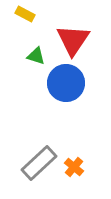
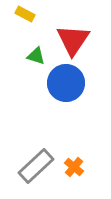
gray rectangle: moved 3 px left, 3 px down
